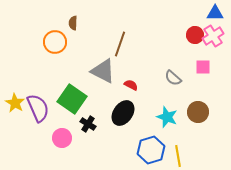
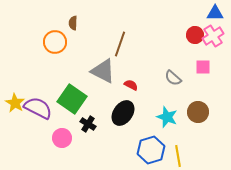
purple semicircle: rotated 40 degrees counterclockwise
